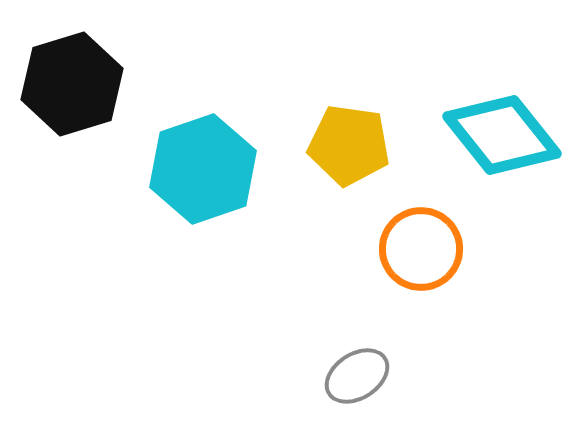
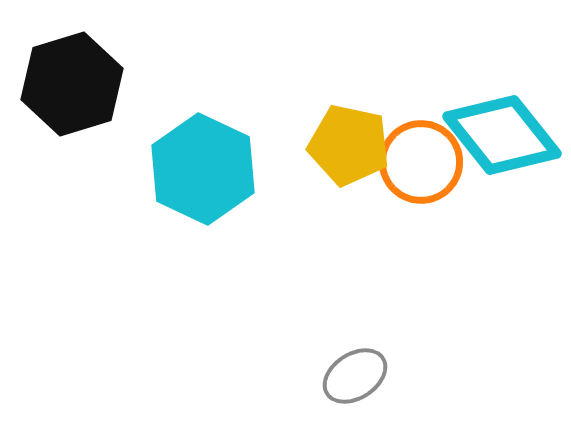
yellow pentagon: rotated 4 degrees clockwise
cyan hexagon: rotated 16 degrees counterclockwise
orange circle: moved 87 px up
gray ellipse: moved 2 px left
